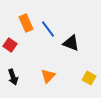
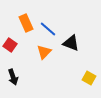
blue line: rotated 12 degrees counterclockwise
orange triangle: moved 4 px left, 24 px up
